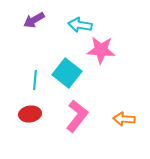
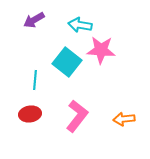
cyan square: moved 11 px up
orange arrow: rotated 10 degrees counterclockwise
